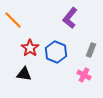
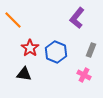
purple L-shape: moved 7 px right
